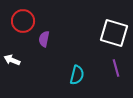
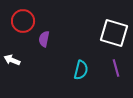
cyan semicircle: moved 4 px right, 5 px up
